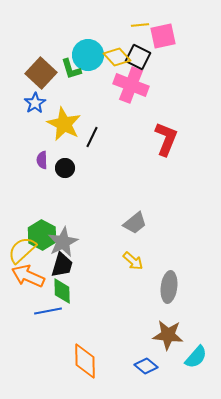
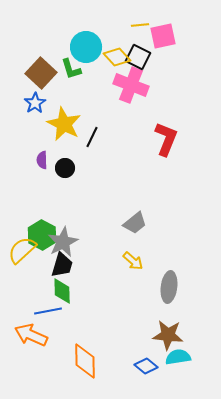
cyan circle: moved 2 px left, 8 px up
orange arrow: moved 3 px right, 59 px down
cyan semicircle: moved 18 px left; rotated 140 degrees counterclockwise
